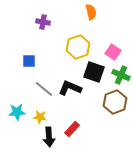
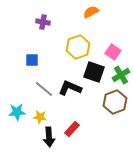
orange semicircle: rotated 105 degrees counterclockwise
blue square: moved 3 px right, 1 px up
green cross: rotated 36 degrees clockwise
